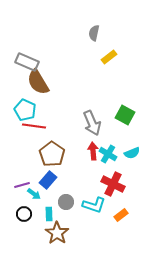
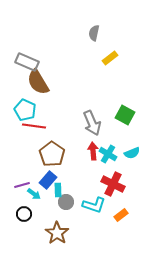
yellow rectangle: moved 1 px right, 1 px down
cyan rectangle: moved 9 px right, 24 px up
